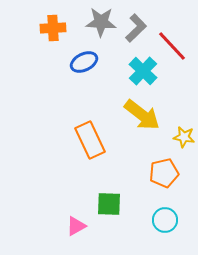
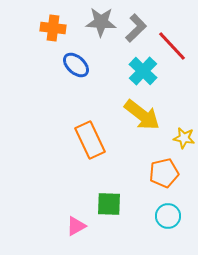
orange cross: rotated 10 degrees clockwise
blue ellipse: moved 8 px left, 3 px down; rotated 68 degrees clockwise
yellow star: moved 1 px down
cyan circle: moved 3 px right, 4 px up
